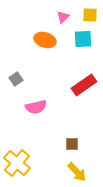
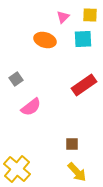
pink semicircle: moved 5 px left; rotated 25 degrees counterclockwise
yellow cross: moved 6 px down
